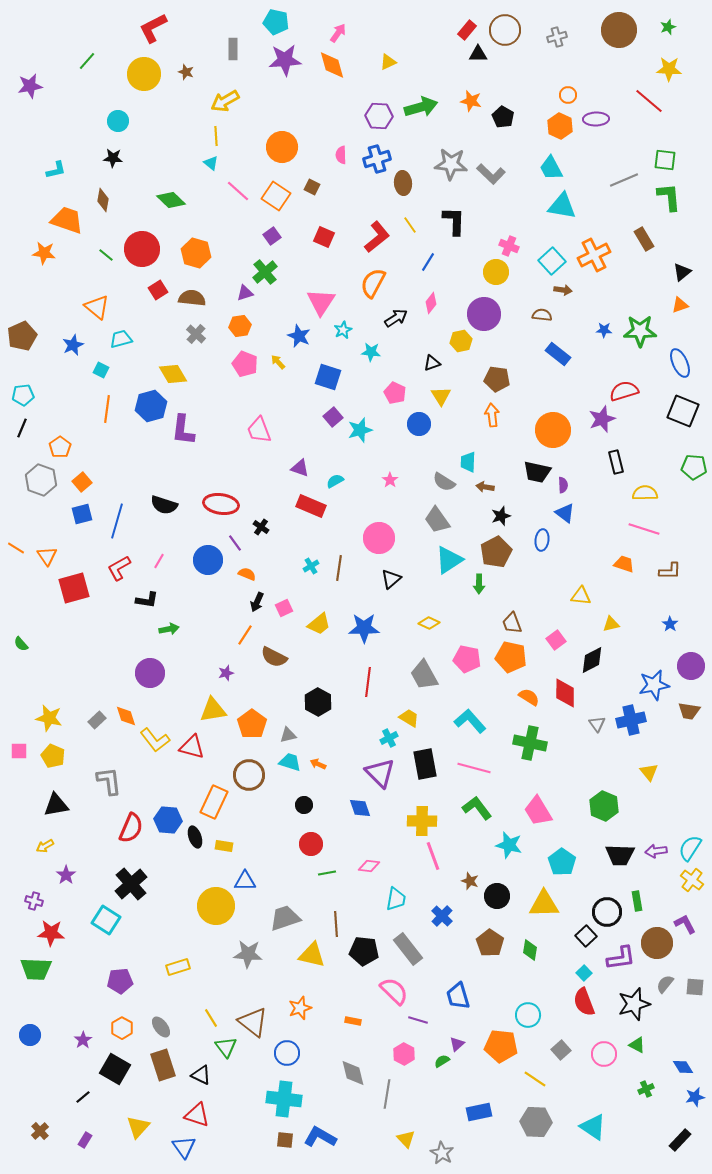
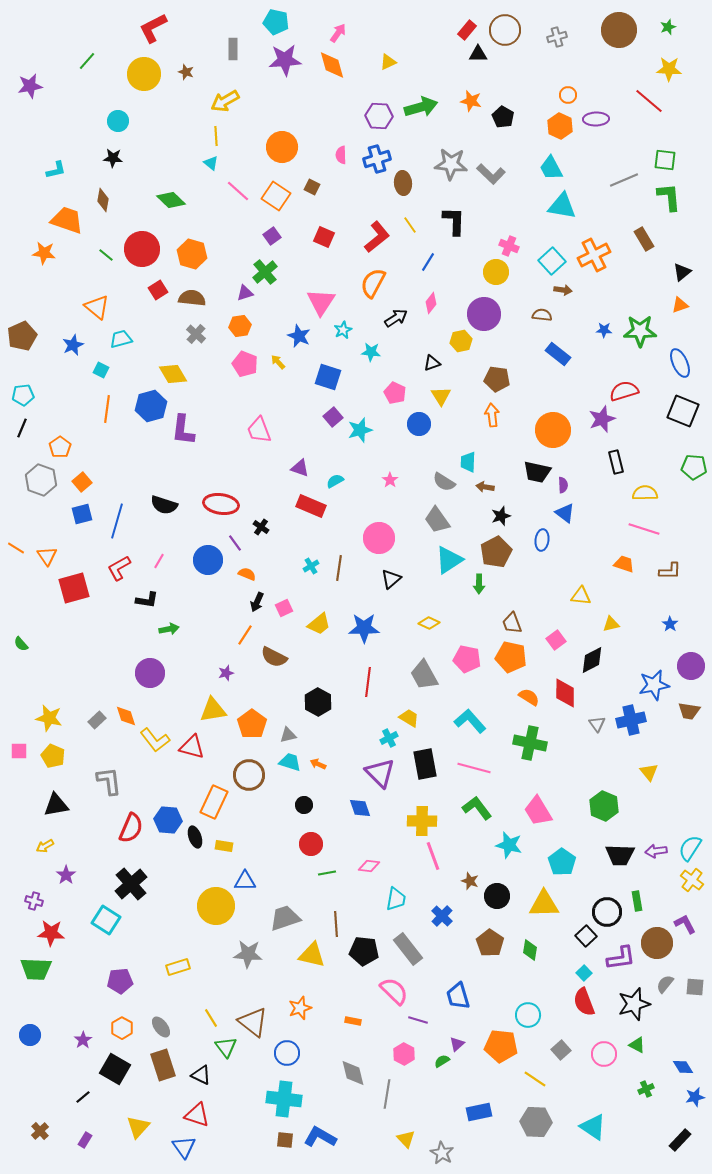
orange hexagon at (196, 253): moved 4 px left, 1 px down
